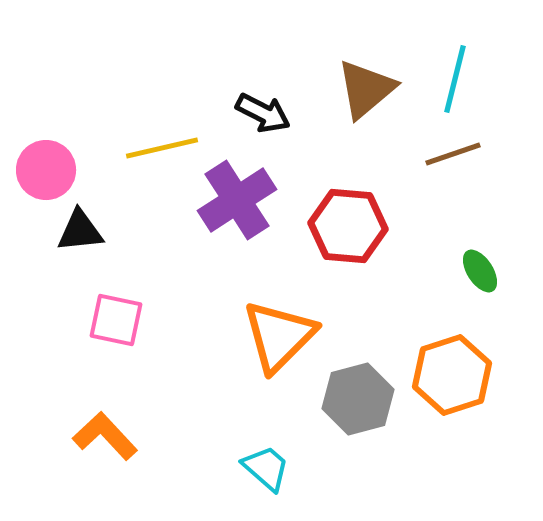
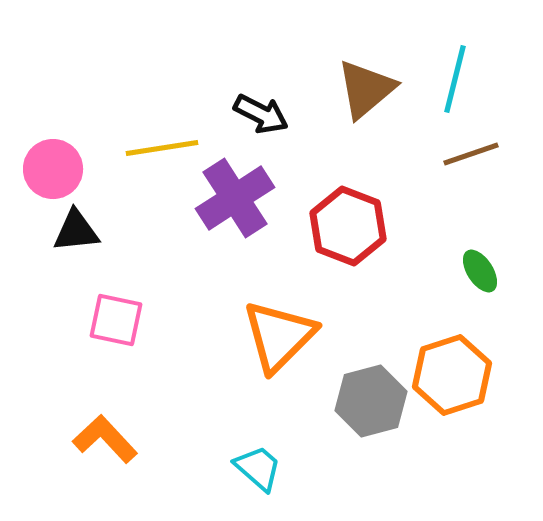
black arrow: moved 2 px left, 1 px down
yellow line: rotated 4 degrees clockwise
brown line: moved 18 px right
pink circle: moved 7 px right, 1 px up
purple cross: moved 2 px left, 2 px up
red hexagon: rotated 16 degrees clockwise
black triangle: moved 4 px left
gray hexagon: moved 13 px right, 2 px down
orange L-shape: moved 3 px down
cyan trapezoid: moved 8 px left
